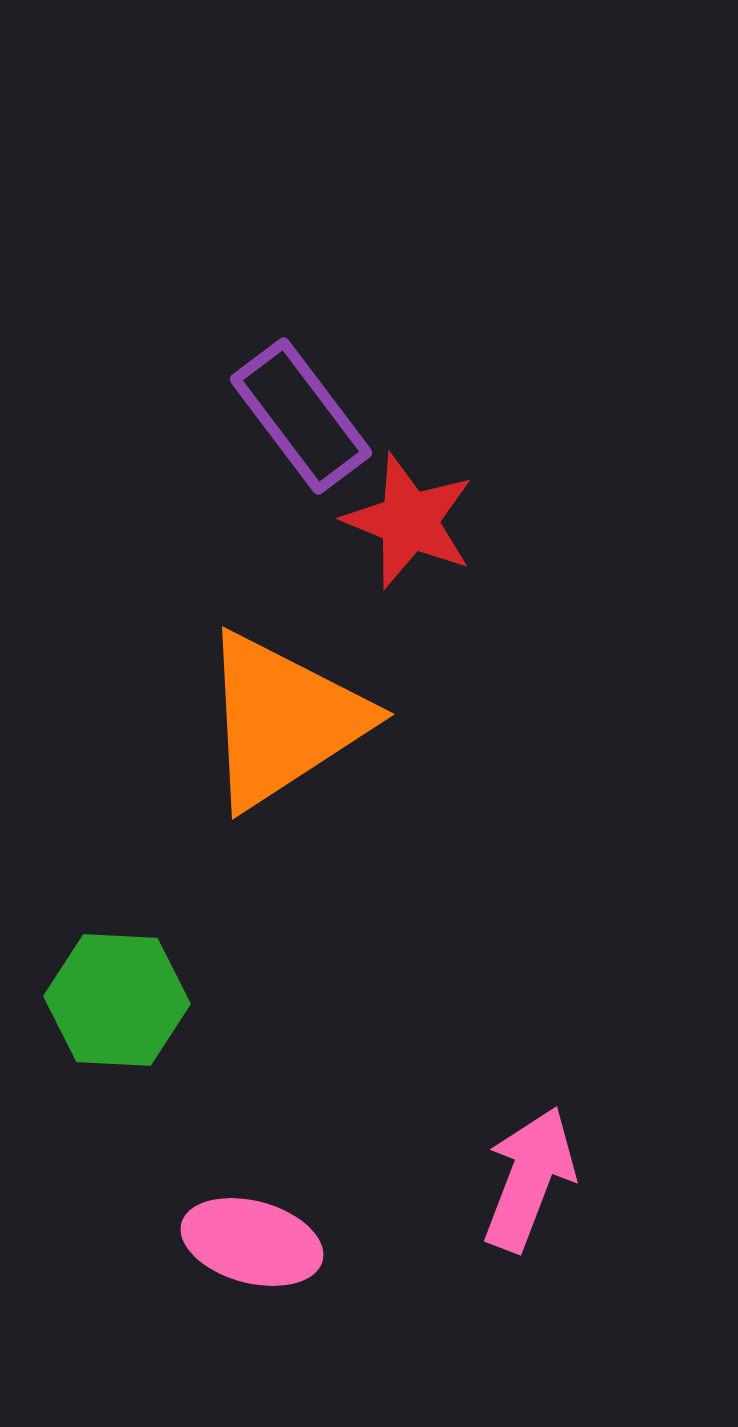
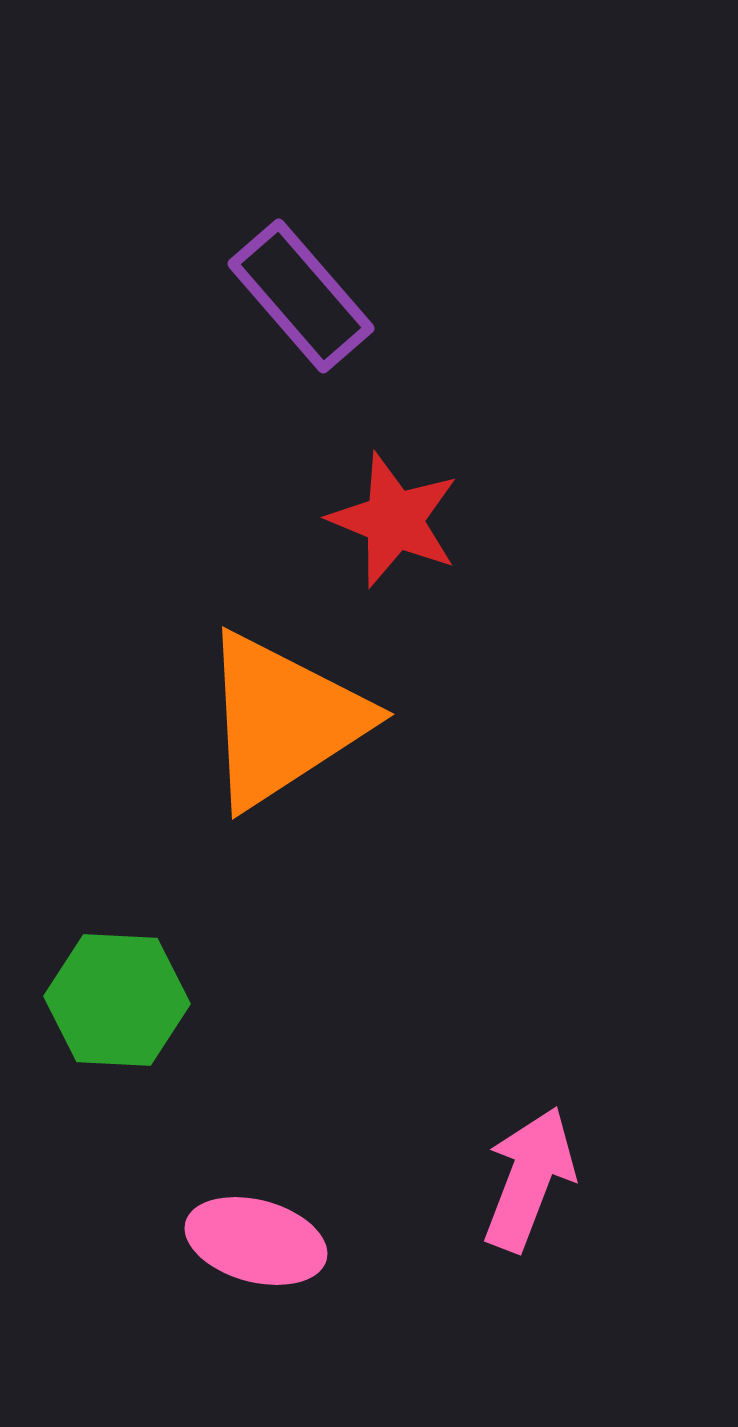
purple rectangle: moved 120 px up; rotated 4 degrees counterclockwise
red star: moved 15 px left, 1 px up
pink ellipse: moved 4 px right, 1 px up
